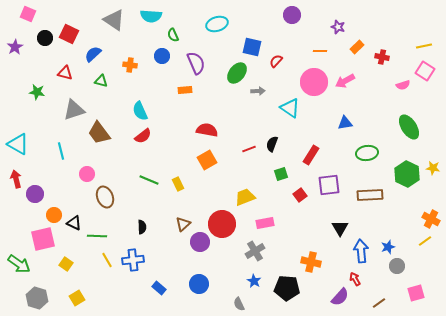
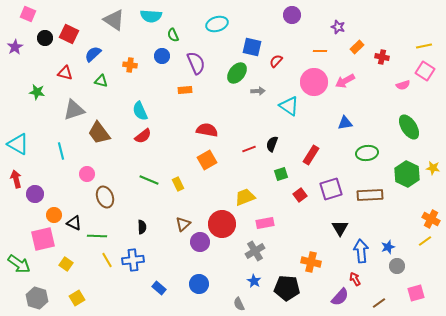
cyan triangle at (290, 108): moved 1 px left, 2 px up
purple square at (329, 185): moved 2 px right, 4 px down; rotated 10 degrees counterclockwise
